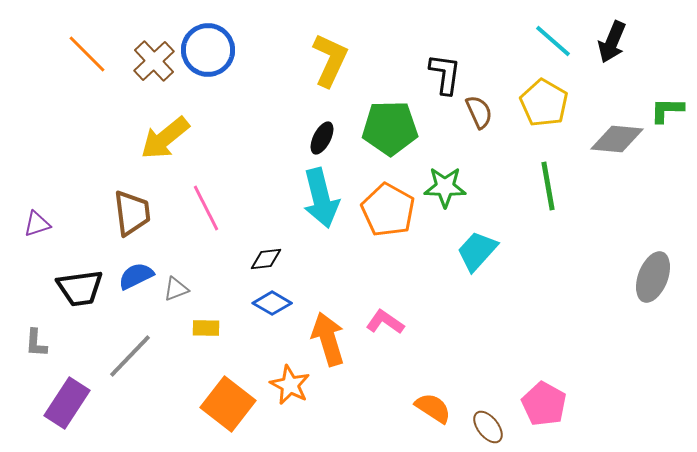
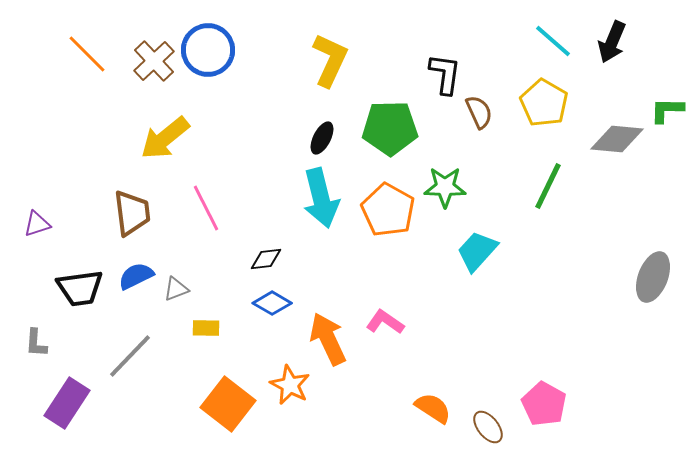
green line: rotated 36 degrees clockwise
orange arrow: rotated 8 degrees counterclockwise
